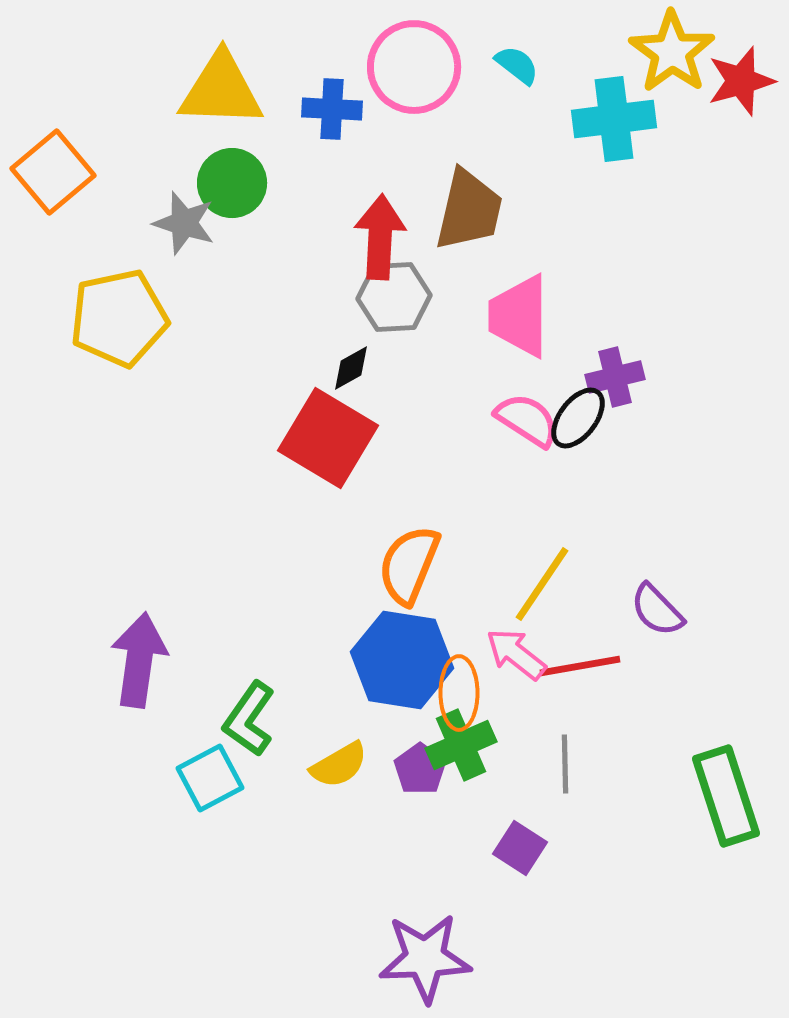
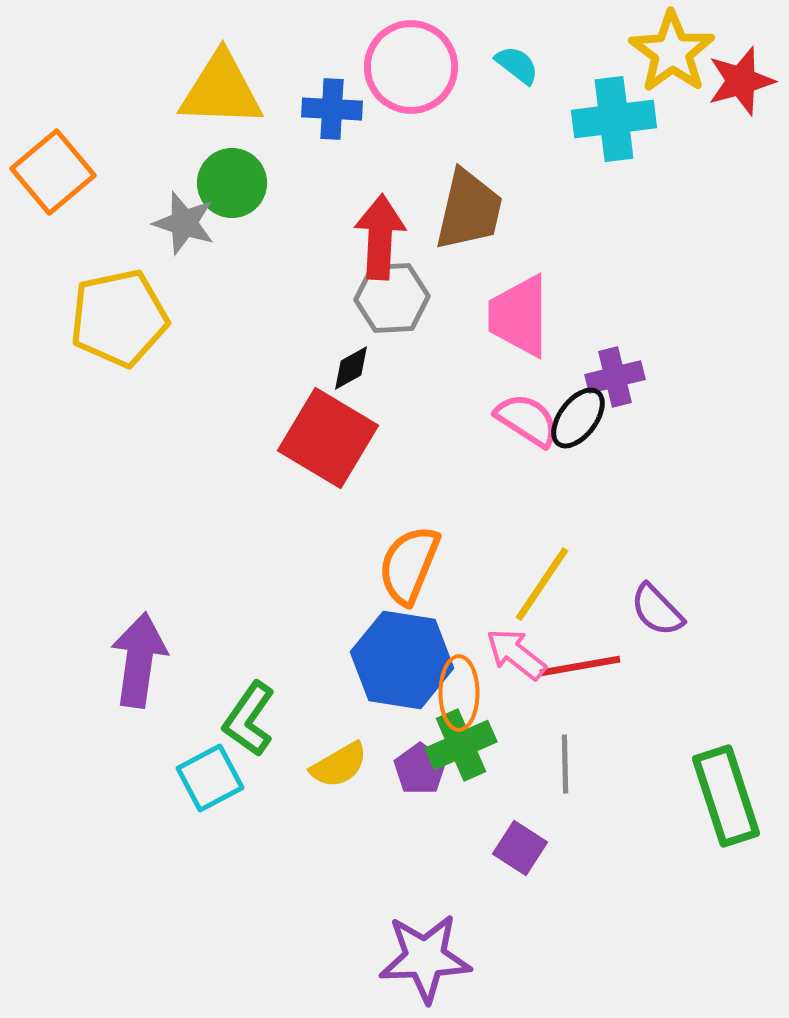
pink circle: moved 3 px left
gray hexagon: moved 2 px left, 1 px down
